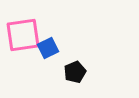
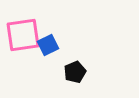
blue square: moved 3 px up
